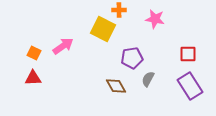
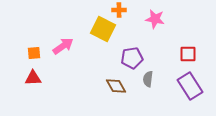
orange square: rotated 32 degrees counterclockwise
gray semicircle: rotated 21 degrees counterclockwise
